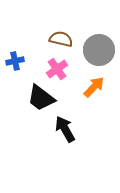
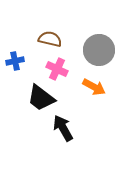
brown semicircle: moved 11 px left
pink cross: rotated 30 degrees counterclockwise
orange arrow: rotated 75 degrees clockwise
black arrow: moved 2 px left, 1 px up
